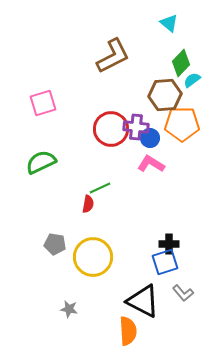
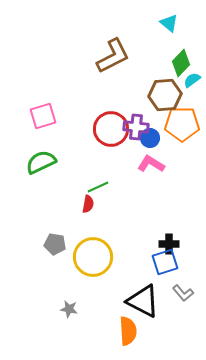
pink square: moved 13 px down
green line: moved 2 px left, 1 px up
